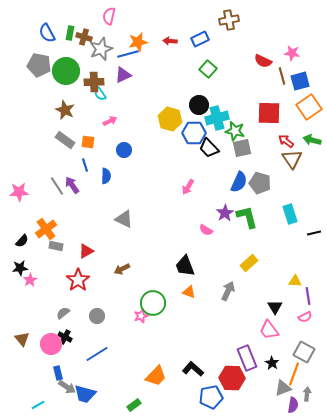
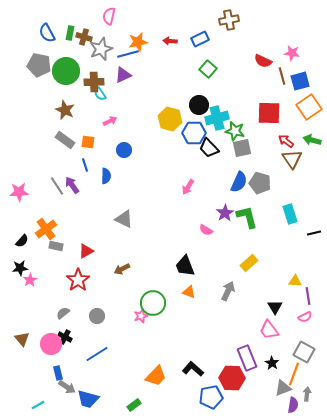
blue trapezoid at (85, 394): moved 3 px right, 5 px down
